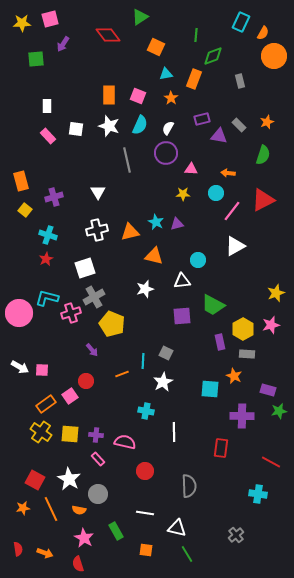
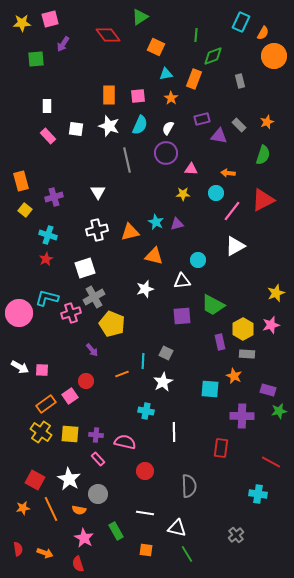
pink square at (138, 96): rotated 28 degrees counterclockwise
